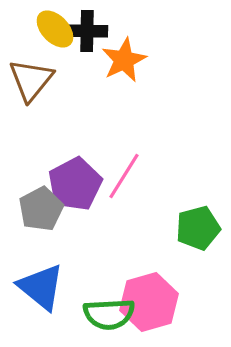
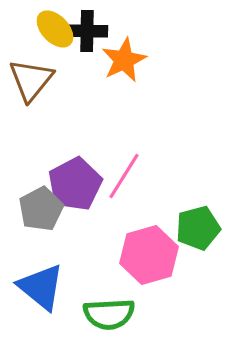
pink hexagon: moved 47 px up
